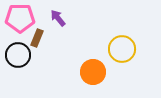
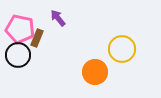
pink pentagon: moved 11 px down; rotated 12 degrees clockwise
orange circle: moved 2 px right
